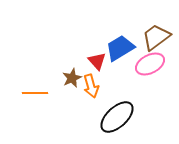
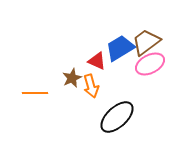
brown trapezoid: moved 10 px left, 5 px down
red triangle: rotated 24 degrees counterclockwise
